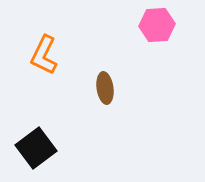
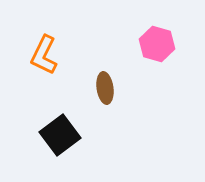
pink hexagon: moved 19 px down; rotated 20 degrees clockwise
black square: moved 24 px right, 13 px up
